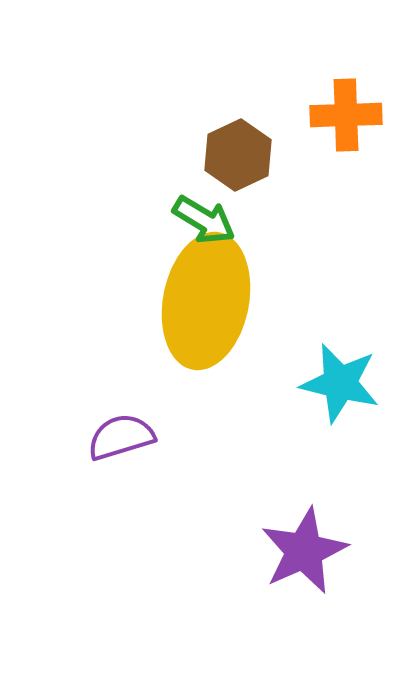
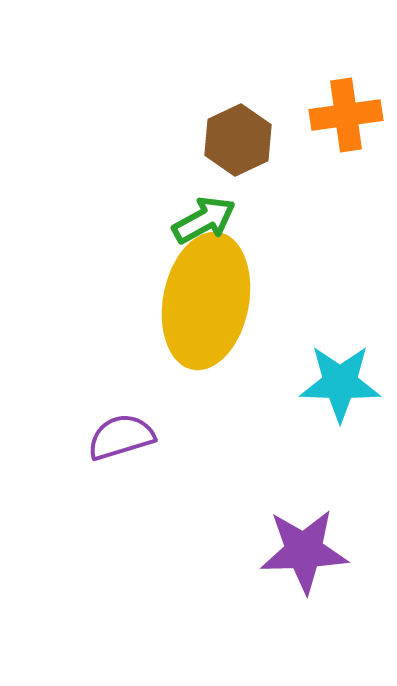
orange cross: rotated 6 degrees counterclockwise
brown hexagon: moved 15 px up
green arrow: rotated 60 degrees counterclockwise
cyan star: rotated 12 degrees counterclockwise
purple star: rotated 22 degrees clockwise
